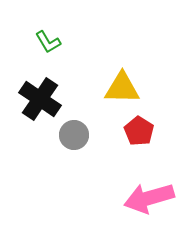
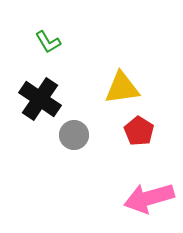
yellow triangle: rotated 9 degrees counterclockwise
